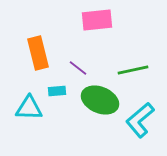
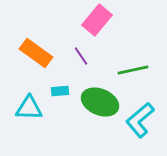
pink rectangle: rotated 44 degrees counterclockwise
orange rectangle: moved 2 px left; rotated 40 degrees counterclockwise
purple line: moved 3 px right, 12 px up; rotated 18 degrees clockwise
cyan rectangle: moved 3 px right
green ellipse: moved 2 px down
